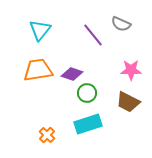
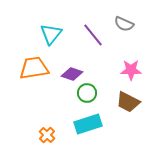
gray semicircle: moved 3 px right
cyan triangle: moved 11 px right, 4 px down
orange trapezoid: moved 4 px left, 2 px up
